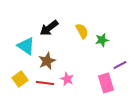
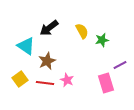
pink star: moved 1 px down
